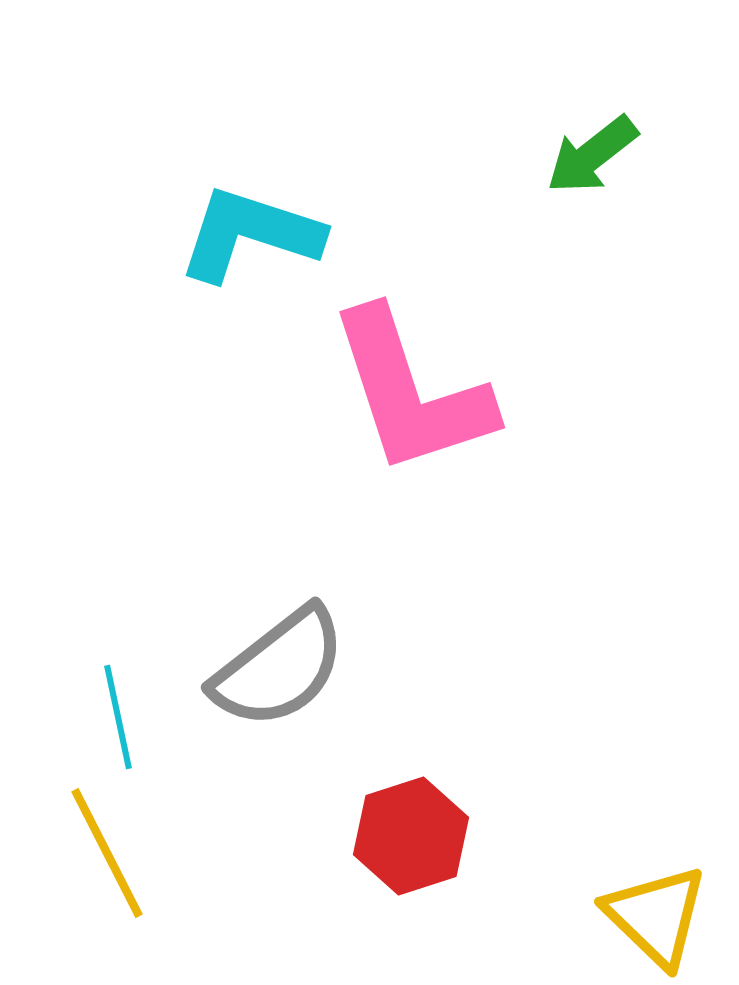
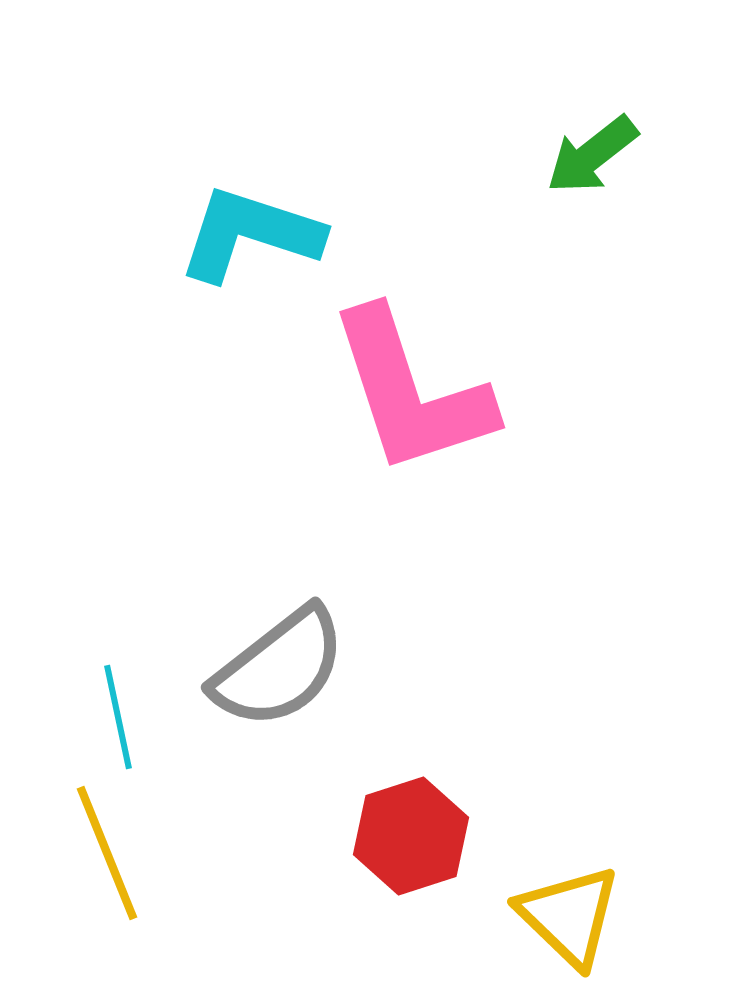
yellow line: rotated 5 degrees clockwise
yellow triangle: moved 87 px left
